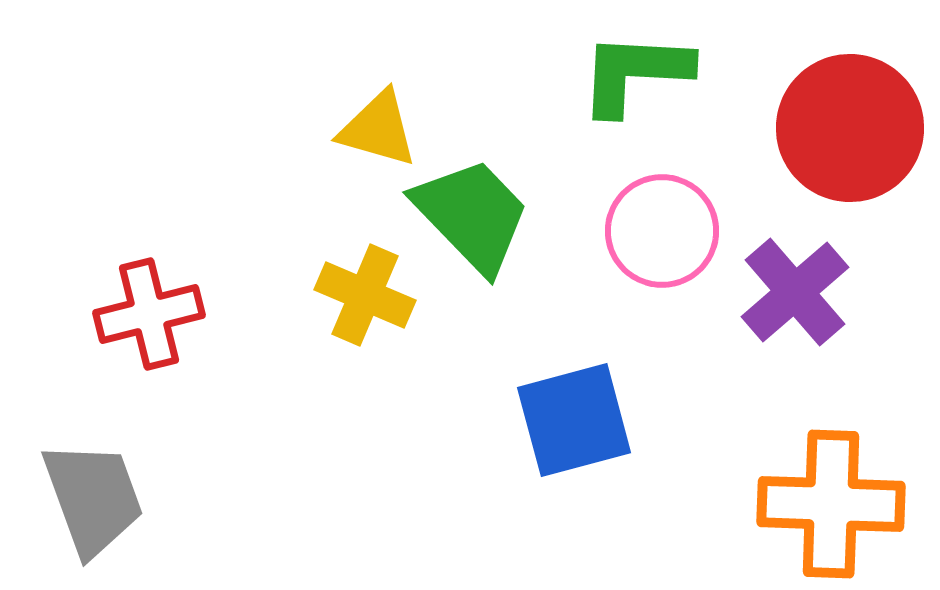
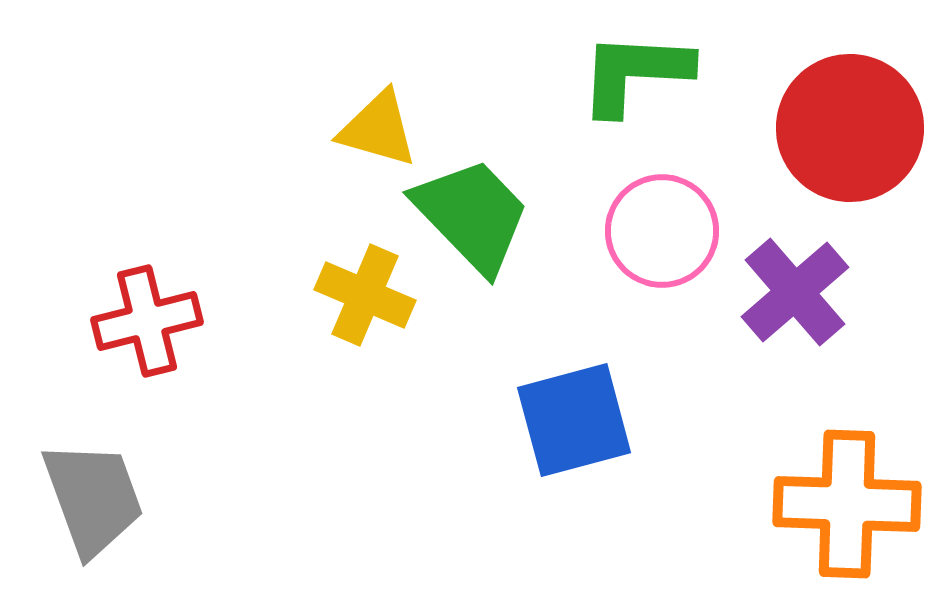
red cross: moved 2 px left, 7 px down
orange cross: moved 16 px right
